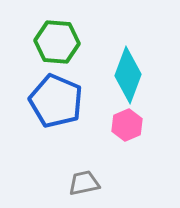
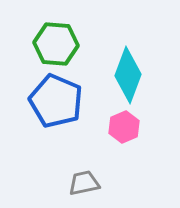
green hexagon: moved 1 px left, 2 px down
pink hexagon: moved 3 px left, 2 px down
